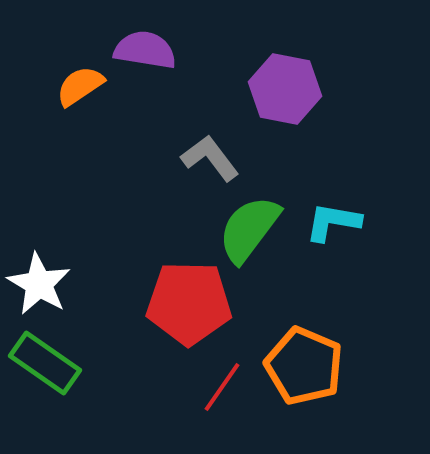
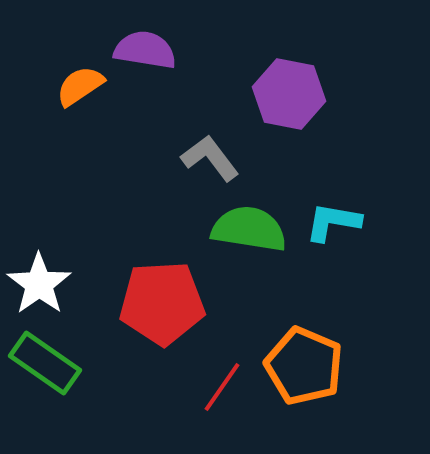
purple hexagon: moved 4 px right, 5 px down
green semicircle: rotated 62 degrees clockwise
white star: rotated 6 degrees clockwise
red pentagon: moved 27 px left; rotated 4 degrees counterclockwise
